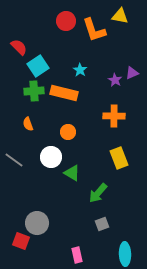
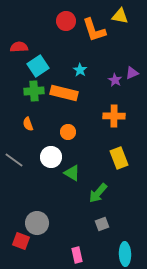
red semicircle: rotated 48 degrees counterclockwise
